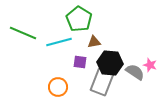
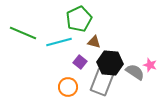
green pentagon: rotated 15 degrees clockwise
brown triangle: rotated 24 degrees clockwise
purple square: rotated 32 degrees clockwise
orange circle: moved 10 px right
